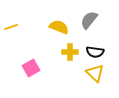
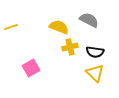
gray semicircle: rotated 78 degrees clockwise
yellow cross: moved 5 px up; rotated 14 degrees counterclockwise
